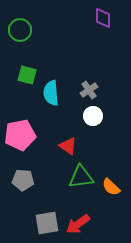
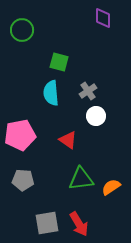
green circle: moved 2 px right
green square: moved 32 px right, 13 px up
gray cross: moved 1 px left, 1 px down
white circle: moved 3 px right
red triangle: moved 6 px up
green triangle: moved 2 px down
orange semicircle: rotated 102 degrees clockwise
red arrow: moved 1 px right; rotated 85 degrees counterclockwise
